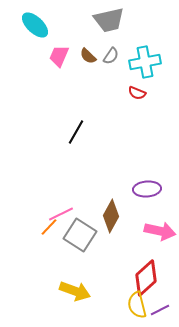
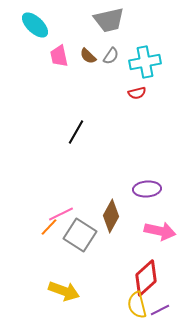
pink trapezoid: rotated 35 degrees counterclockwise
red semicircle: rotated 36 degrees counterclockwise
yellow arrow: moved 11 px left
